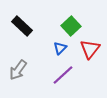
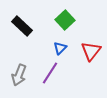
green square: moved 6 px left, 6 px up
red triangle: moved 1 px right, 2 px down
gray arrow: moved 1 px right, 5 px down; rotated 15 degrees counterclockwise
purple line: moved 13 px left, 2 px up; rotated 15 degrees counterclockwise
